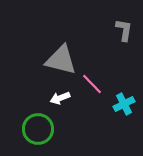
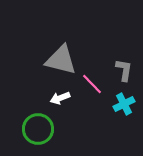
gray L-shape: moved 40 px down
